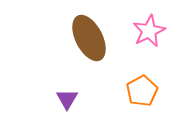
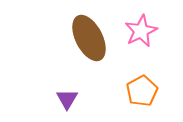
pink star: moved 8 px left
